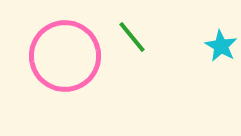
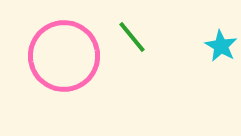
pink circle: moved 1 px left
